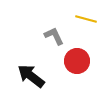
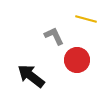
red circle: moved 1 px up
